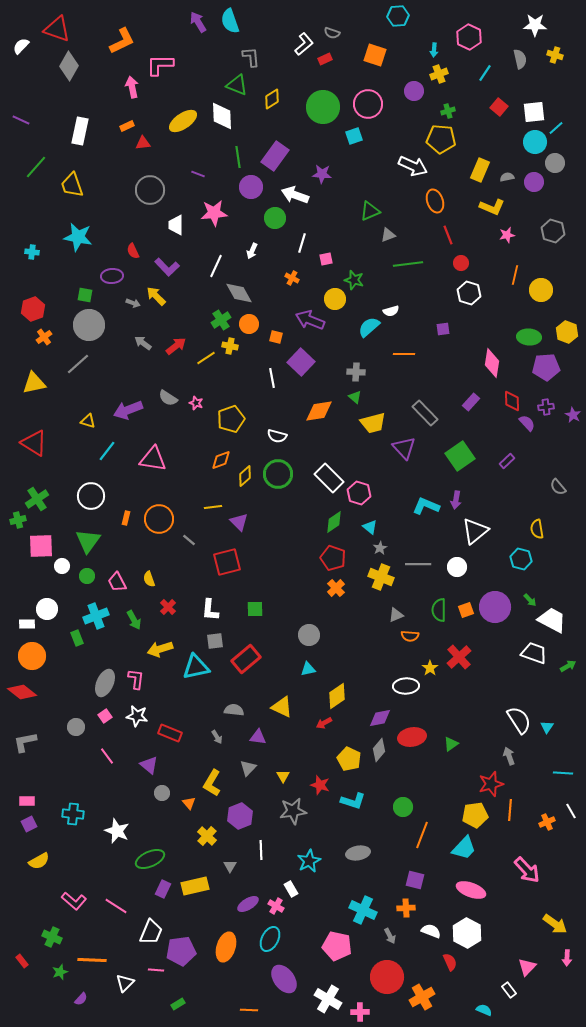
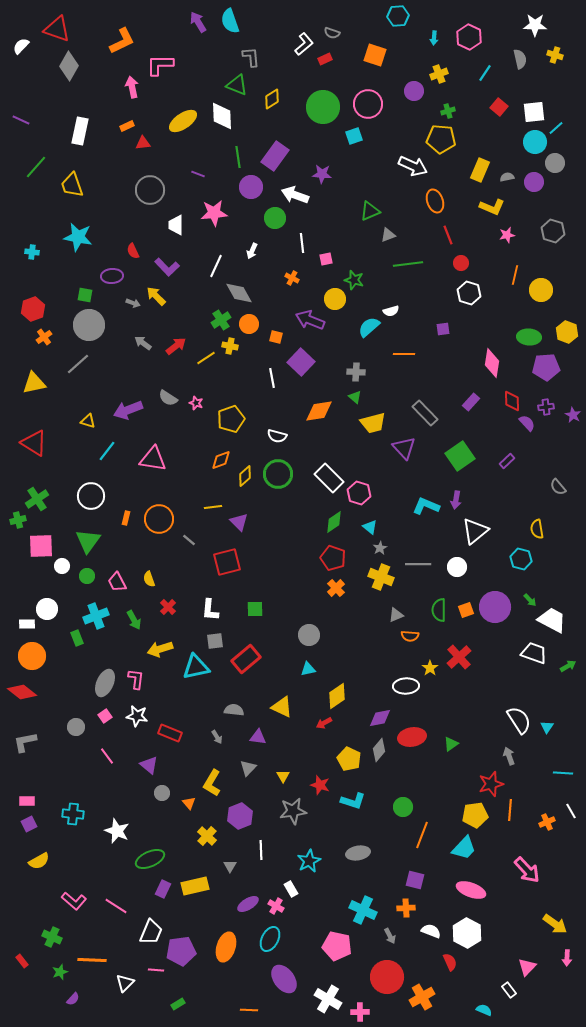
cyan arrow at (434, 50): moved 12 px up
white line at (302, 243): rotated 24 degrees counterclockwise
purple semicircle at (81, 999): moved 8 px left
